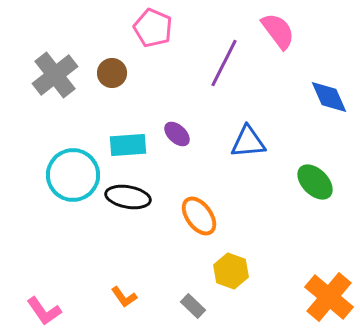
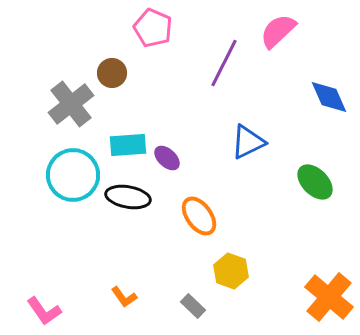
pink semicircle: rotated 96 degrees counterclockwise
gray cross: moved 16 px right, 29 px down
purple ellipse: moved 10 px left, 24 px down
blue triangle: rotated 21 degrees counterclockwise
